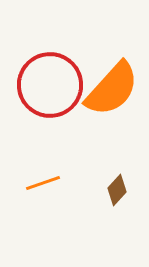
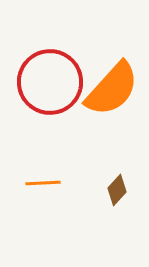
red circle: moved 3 px up
orange line: rotated 16 degrees clockwise
